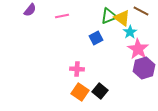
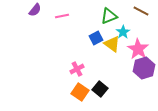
purple semicircle: moved 5 px right
yellow triangle: moved 10 px left, 26 px down
cyan star: moved 7 px left
pink cross: rotated 32 degrees counterclockwise
black square: moved 2 px up
